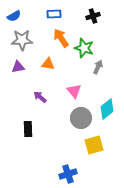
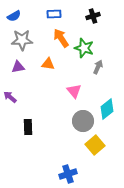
purple arrow: moved 30 px left
gray circle: moved 2 px right, 3 px down
black rectangle: moved 2 px up
yellow square: moved 1 px right; rotated 24 degrees counterclockwise
